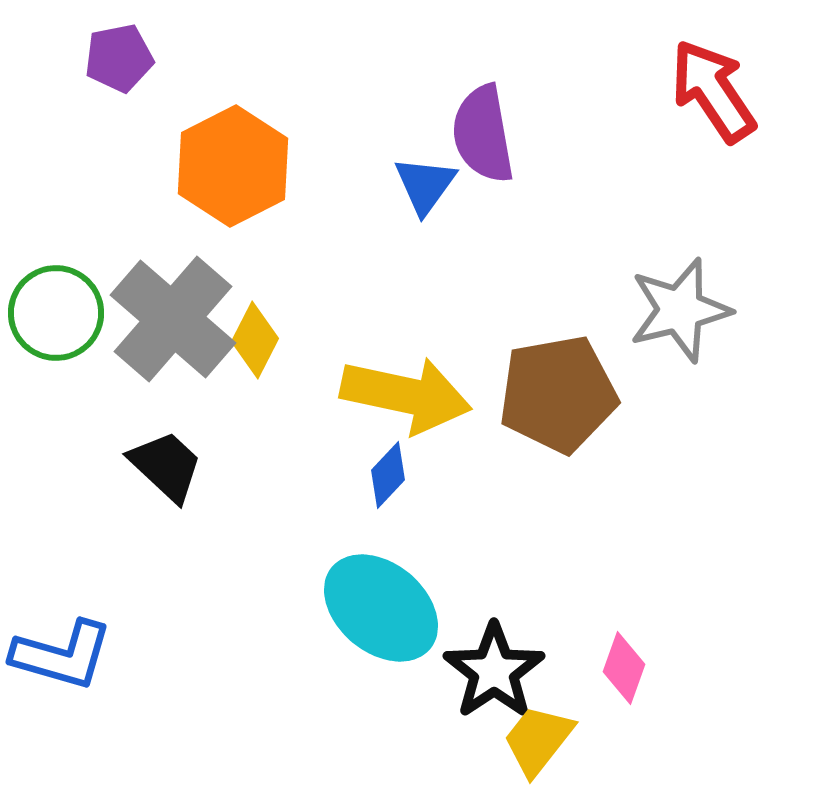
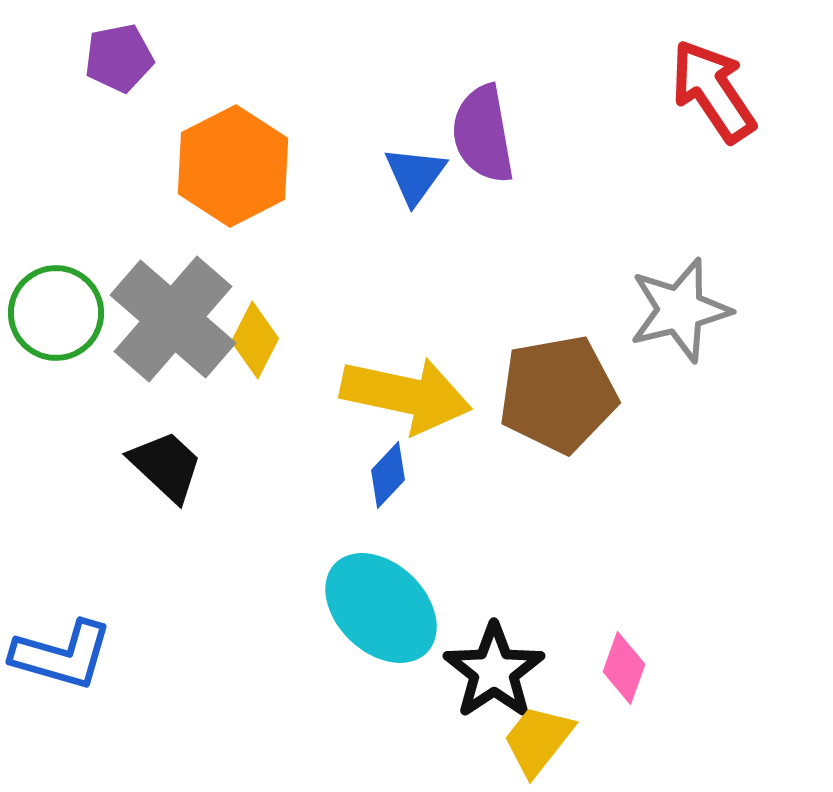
blue triangle: moved 10 px left, 10 px up
cyan ellipse: rotated 4 degrees clockwise
